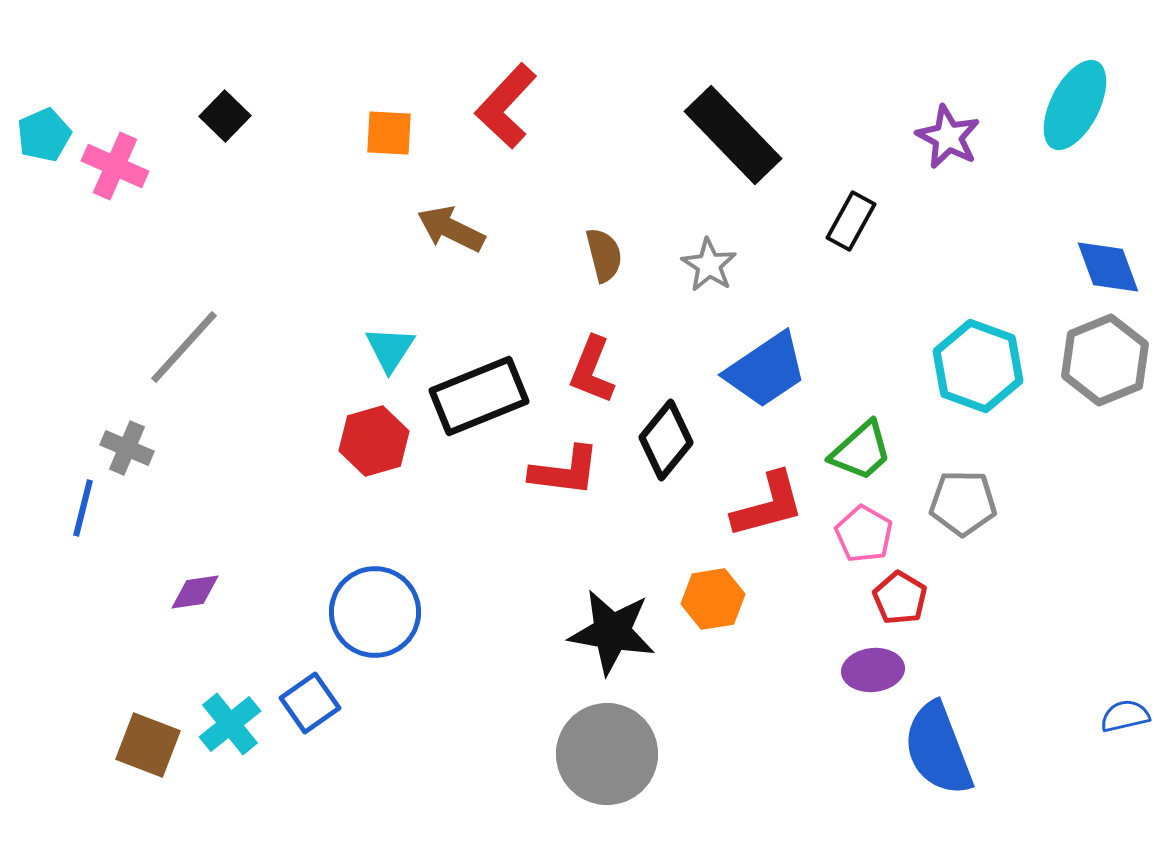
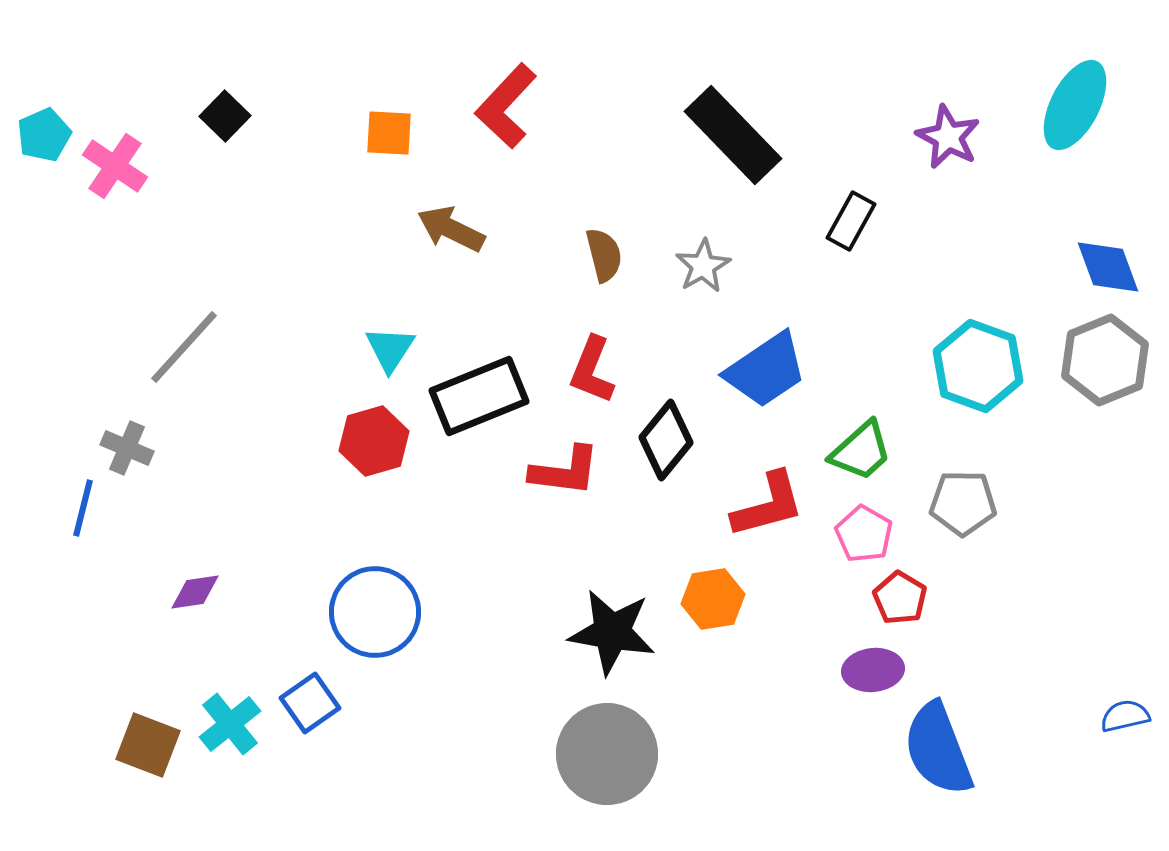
pink cross at (115, 166): rotated 10 degrees clockwise
gray star at (709, 265): moved 6 px left, 1 px down; rotated 10 degrees clockwise
